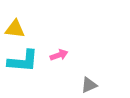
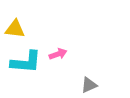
pink arrow: moved 1 px left, 1 px up
cyan L-shape: moved 3 px right, 1 px down
